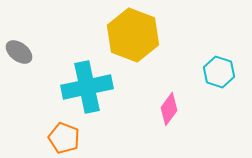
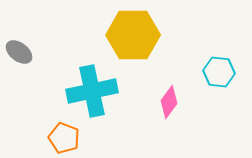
yellow hexagon: rotated 21 degrees counterclockwise
cyan hexagon: rotated 12 degrees counterclockwise
cyan cross: moved 5 px right, 4 px down
pink diamond: moved 7 px up
